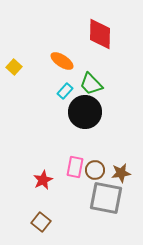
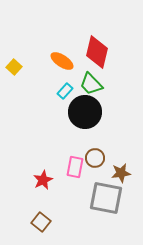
red diamond: moved 3 px left, 18 px down; rotated 12 degrees clockwise
brown circle: moved 12 px up
